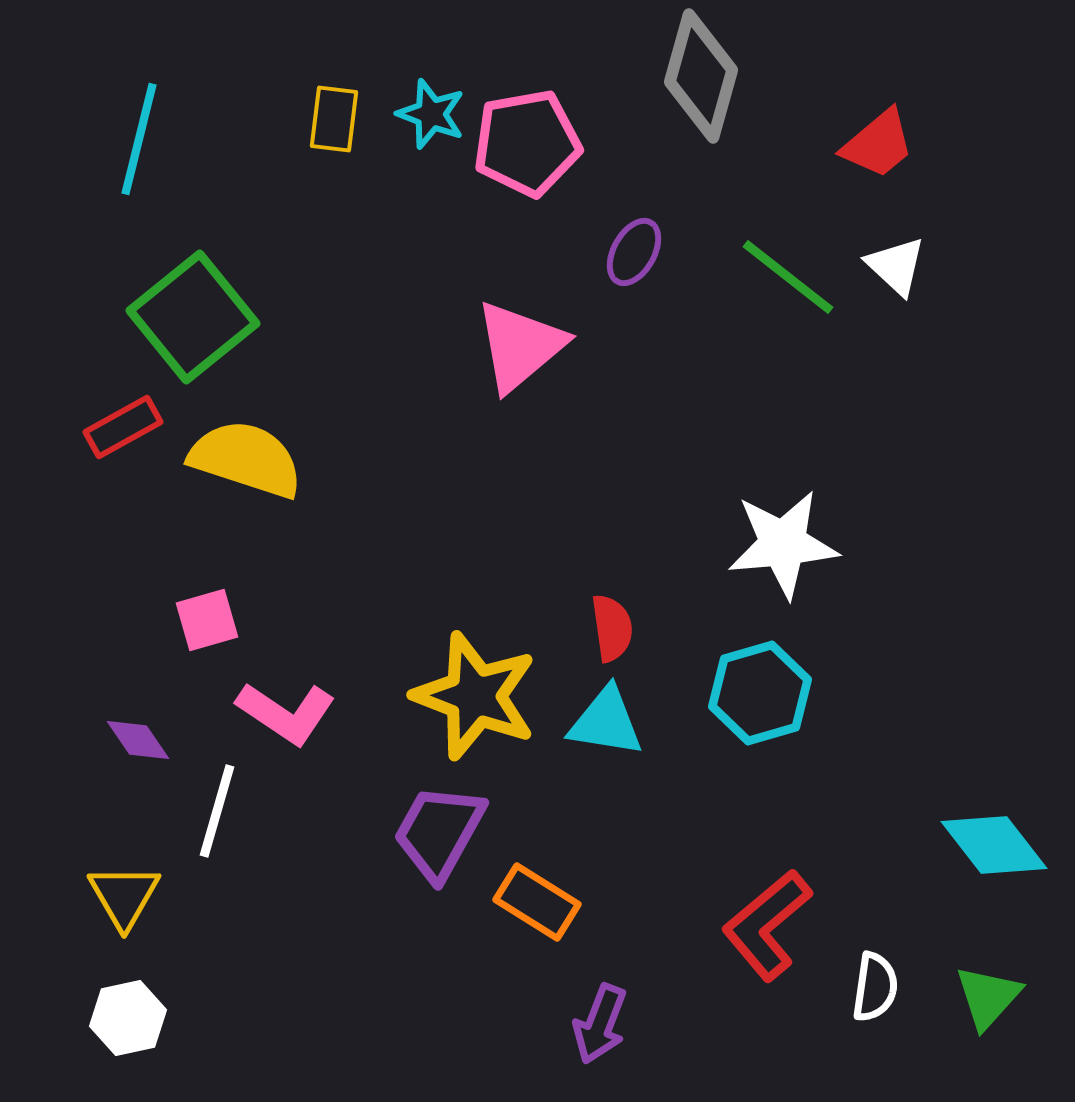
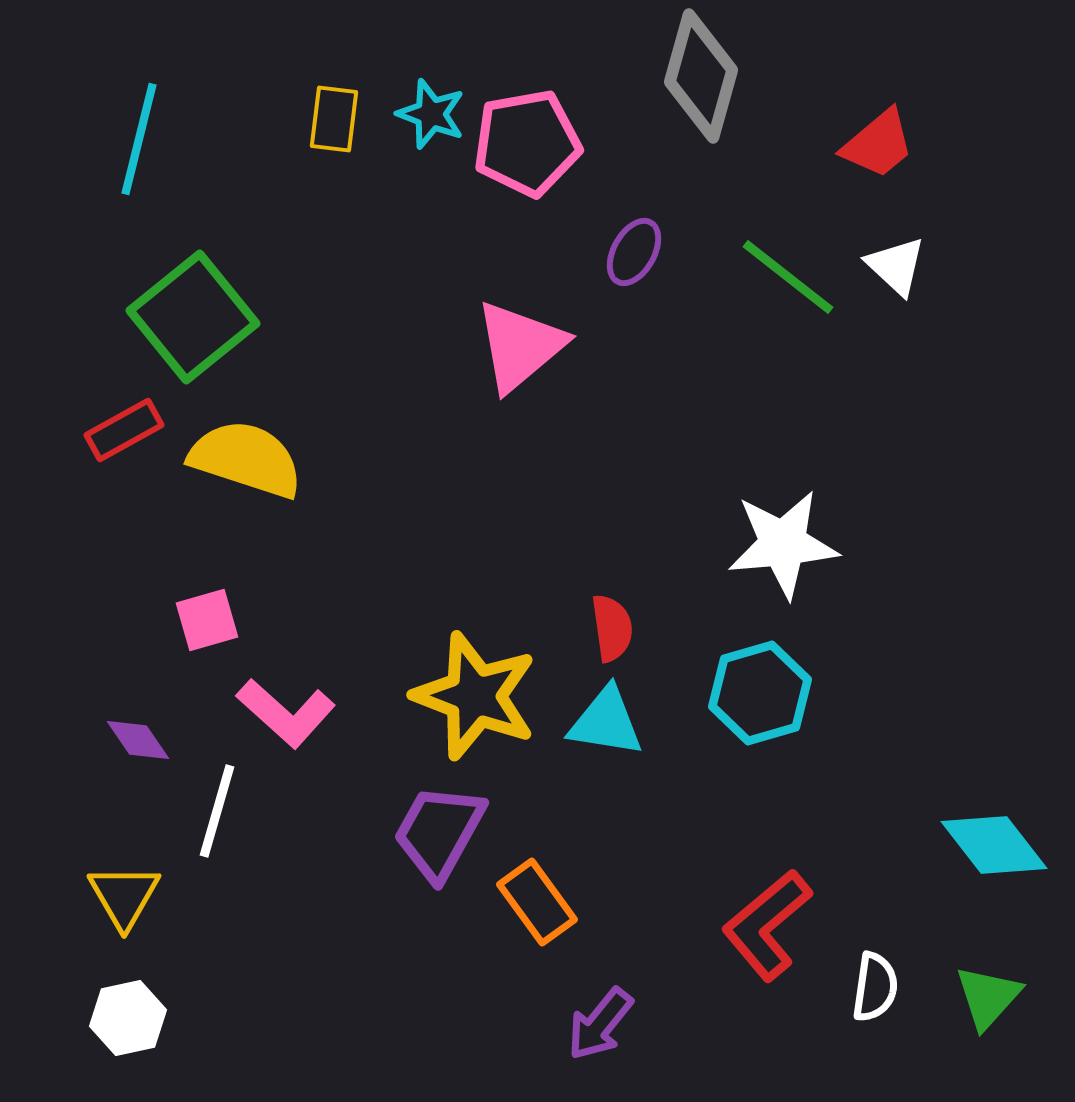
red rectangle: moved 1 px right, 3 px down
pink L-shape: rotated 8 degrees clockwise
orange rectangle: rotated 22 degrees clockwise
purple arrow: rotated 18 degrees clockwise
